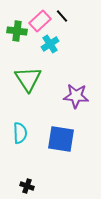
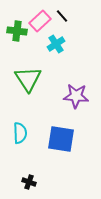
cyan cross: moved 6 px right
black cross: moved 2 px right, 4 px up
